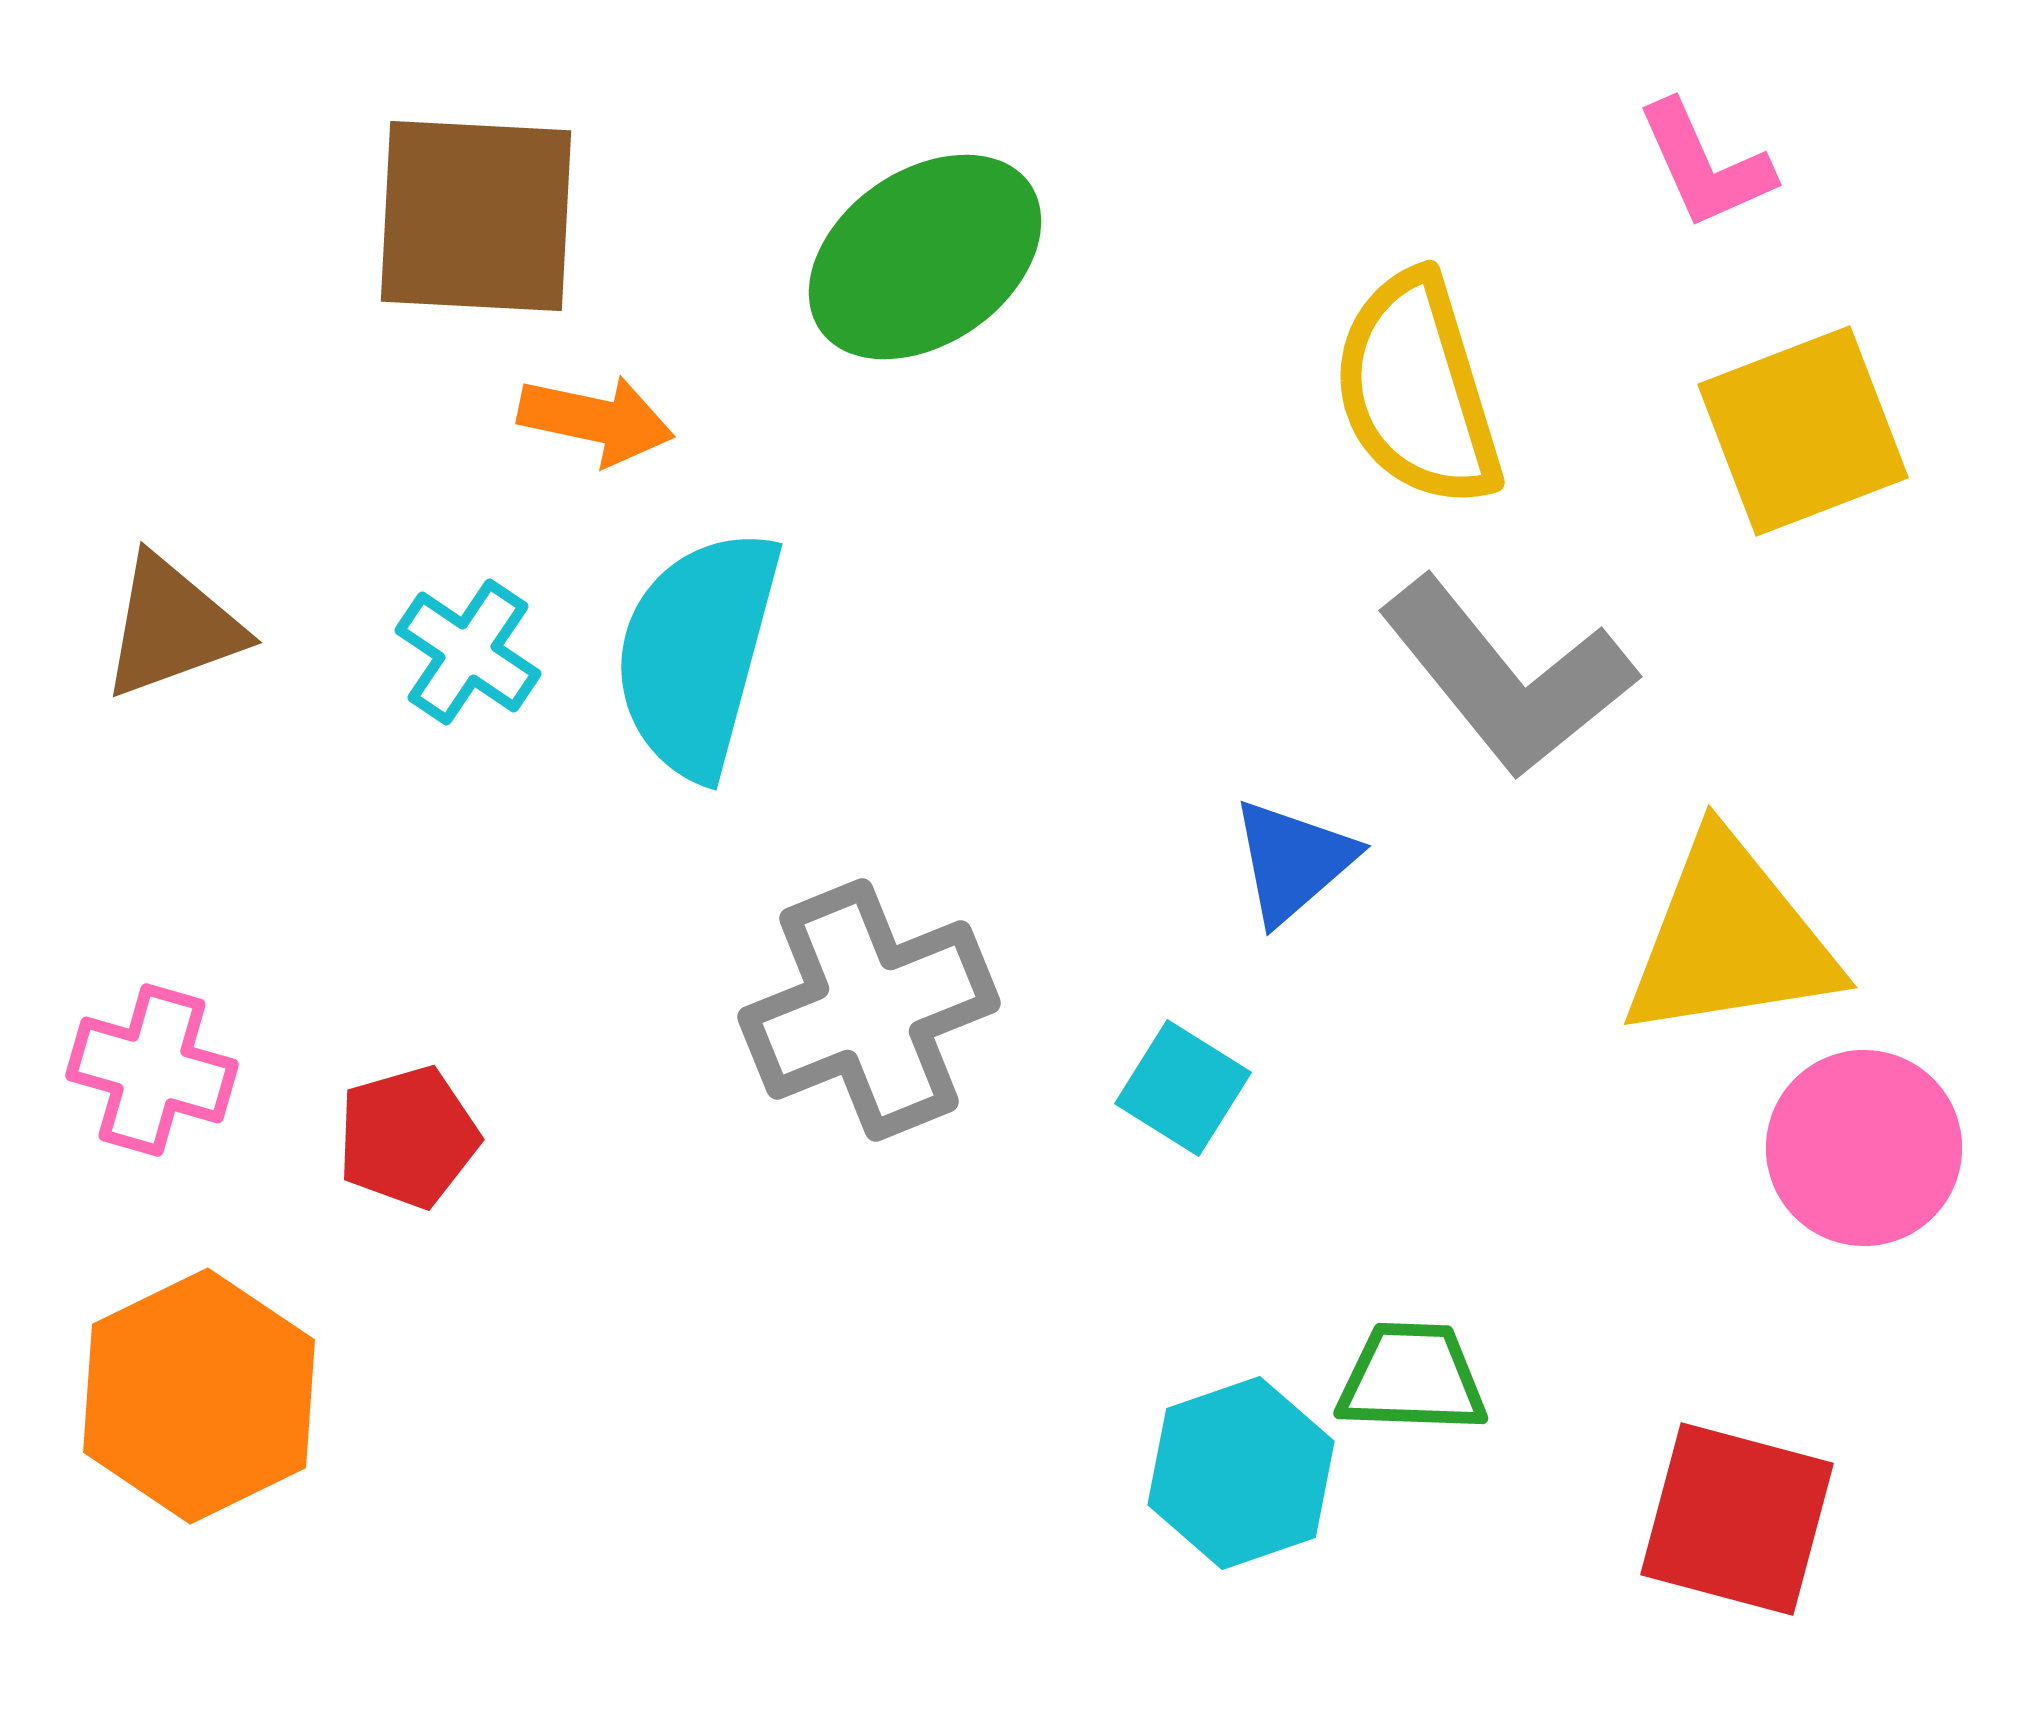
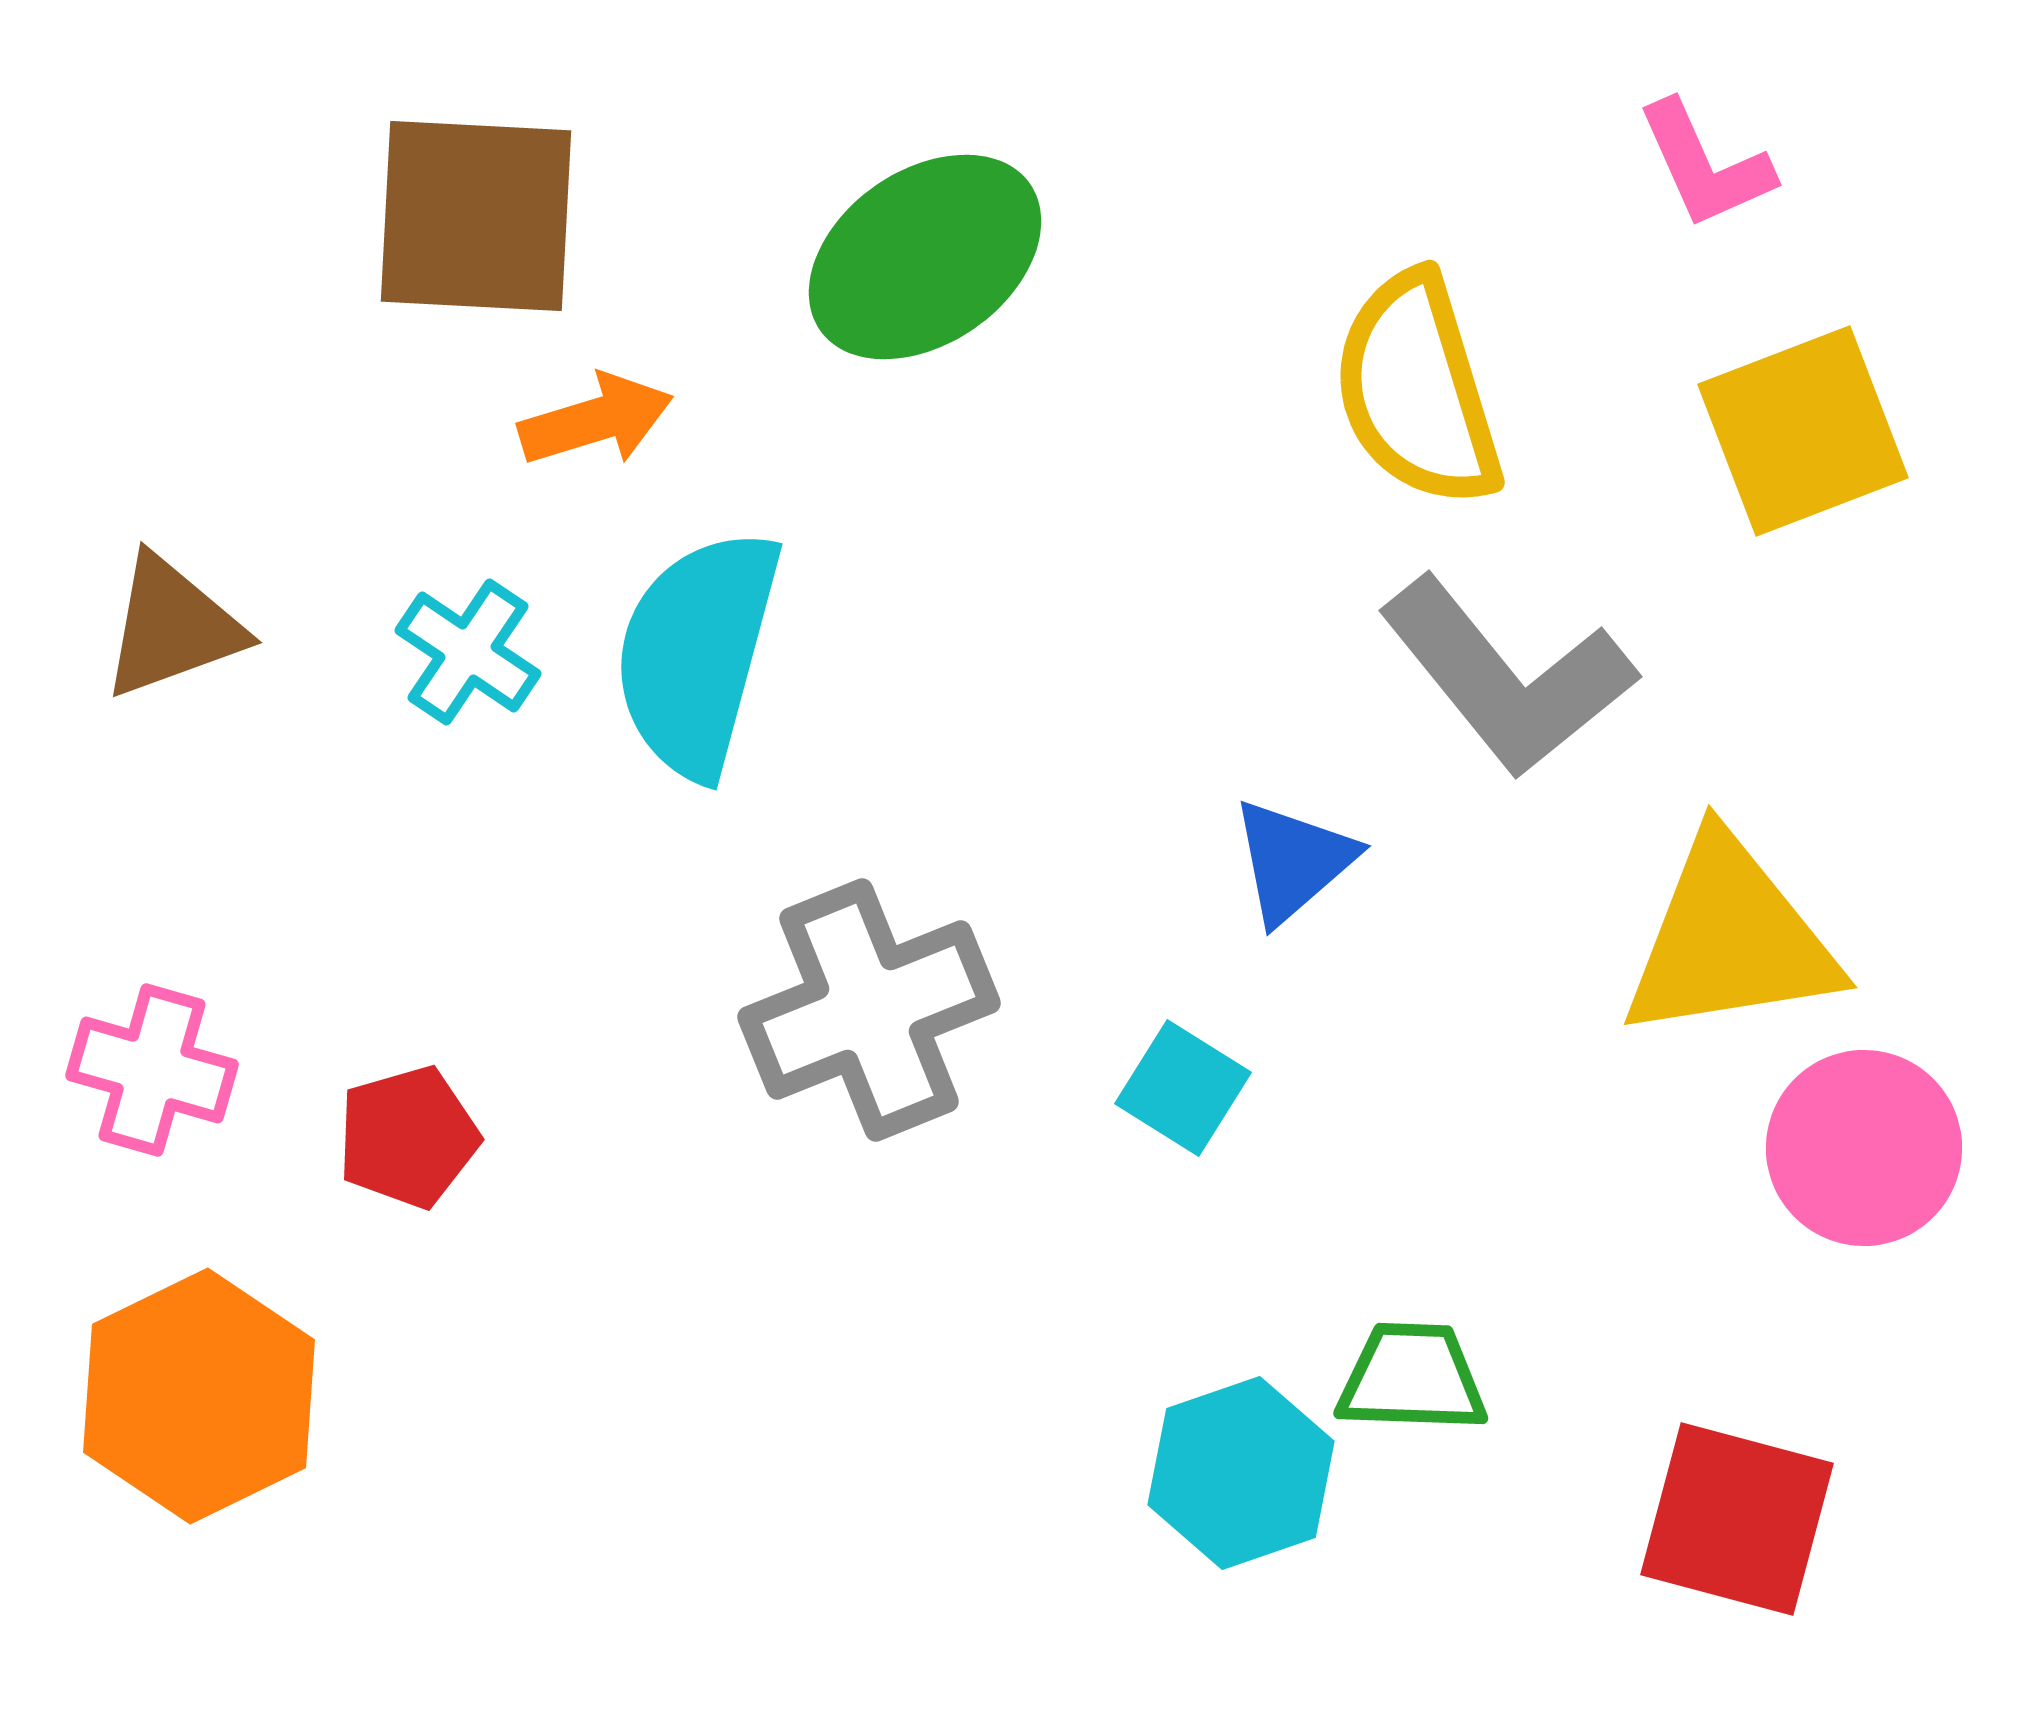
orange arrow: rotated 29 degrees counterclockwise
